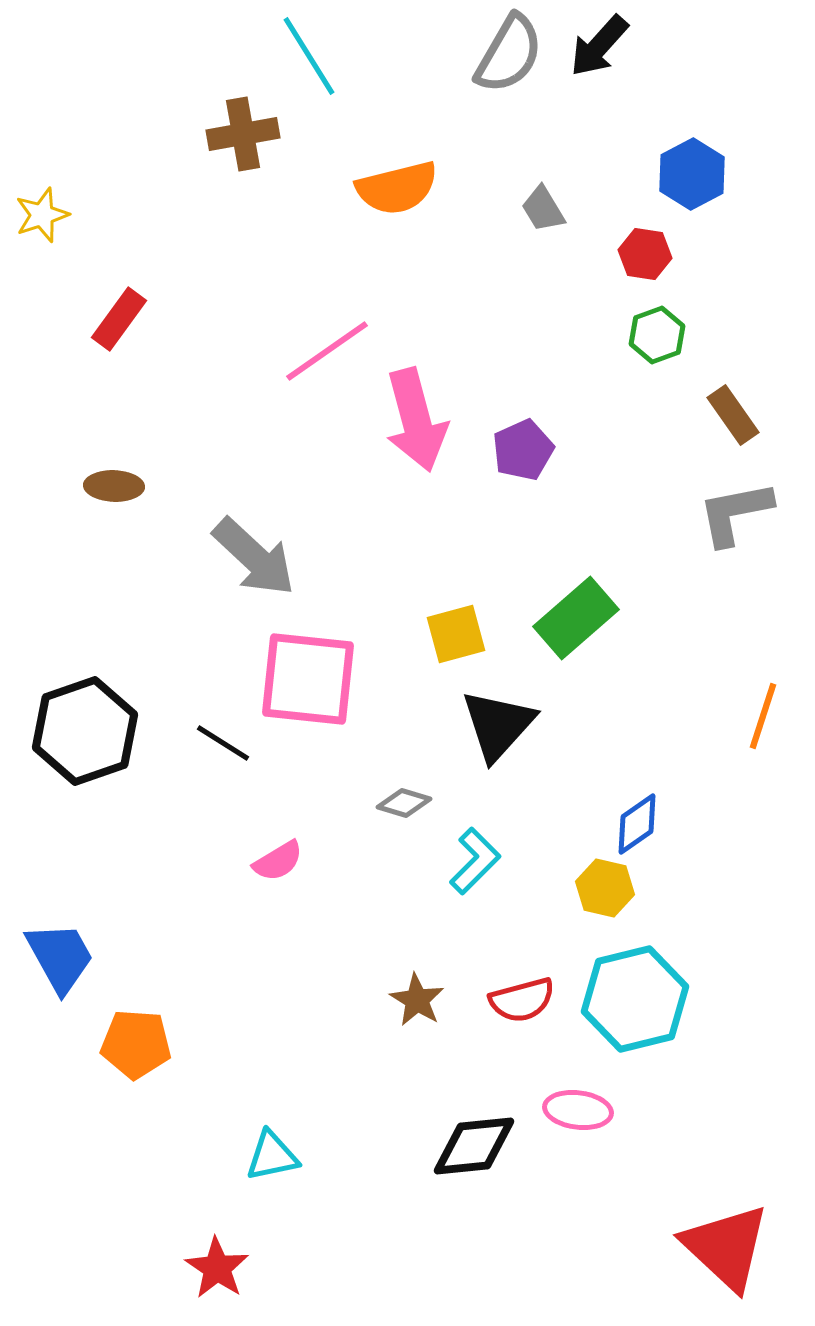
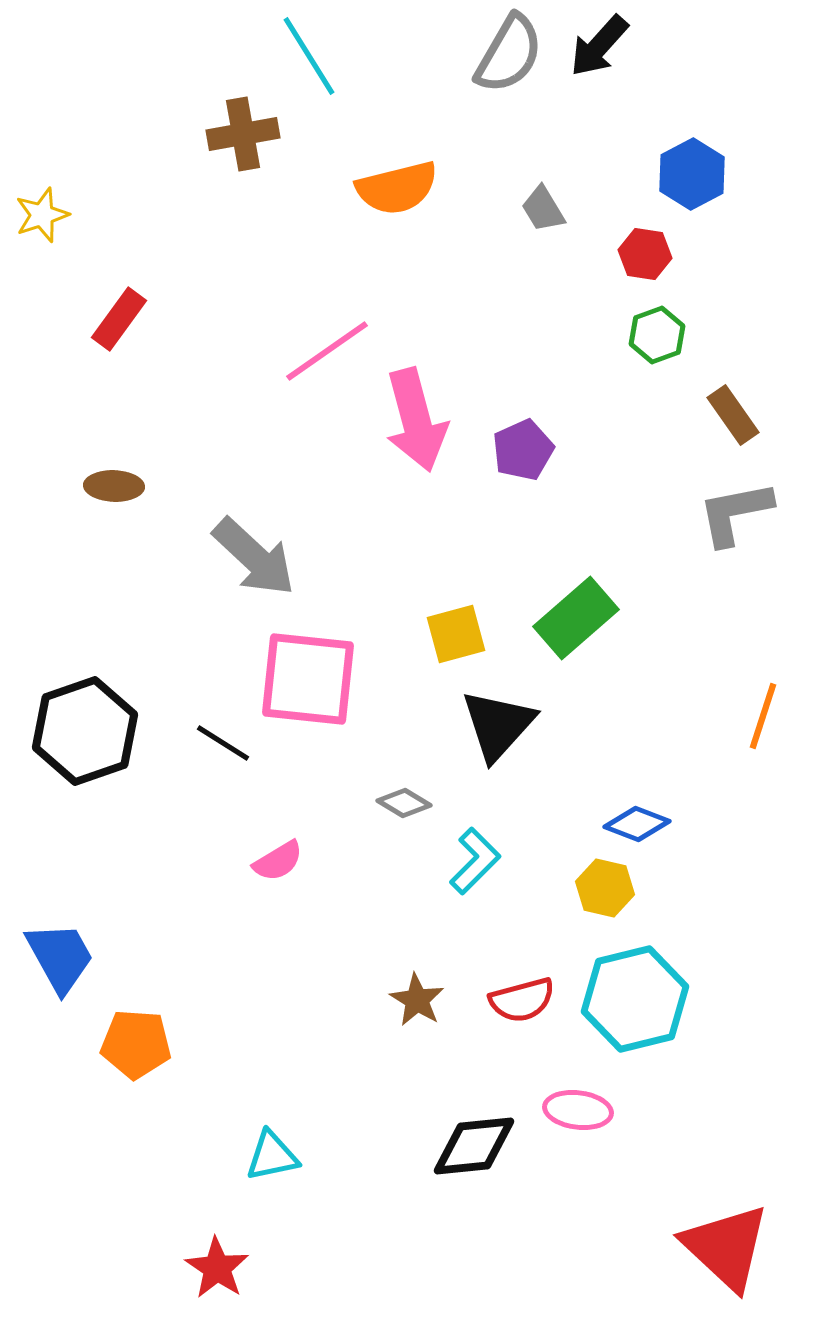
gray diamond: rotated 14 degrees clockwise
blue diamond: rotated 56 degrees clockwise
